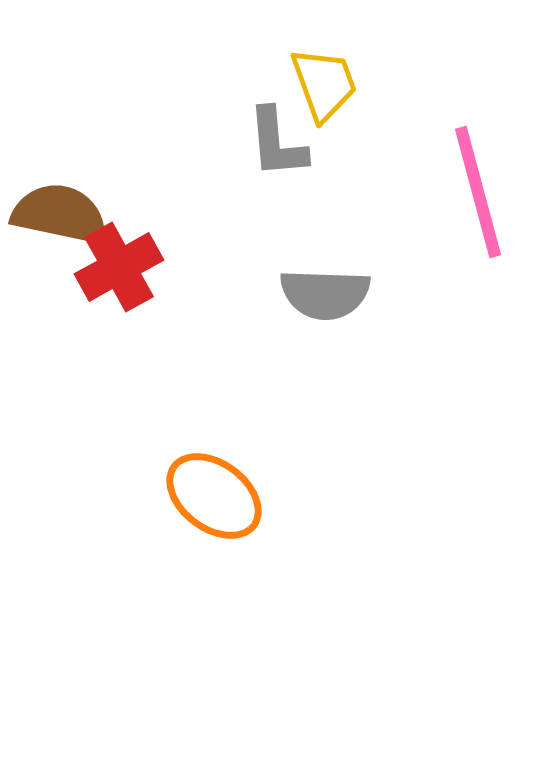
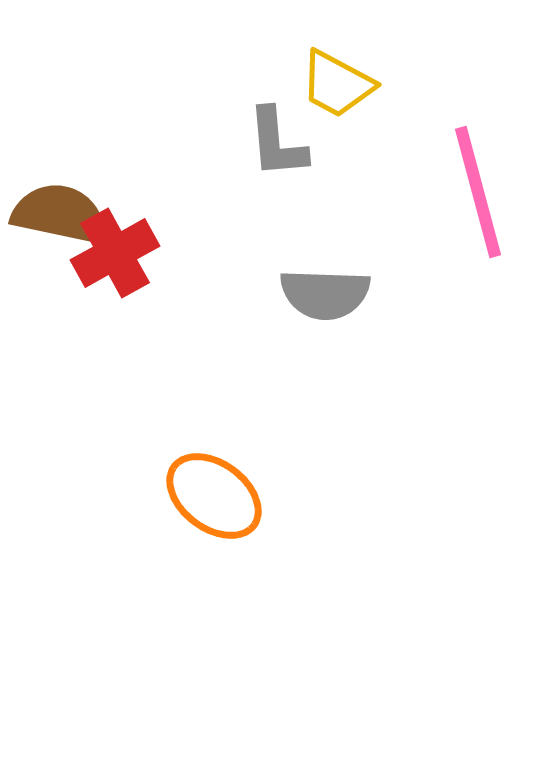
yellow trapezoid: moved 13 px right; rotated 138 degrees clockwise
red cross: moved 4 px left, 14 px up
